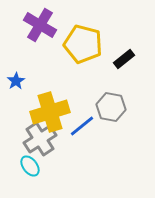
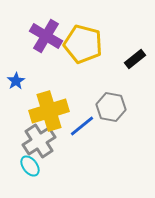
purple cross: moved 6 px right, 11 px down
black rectangle: moved 11 px right
yellow cross: moved 1 px left, 1 px up
gray cross: moved 1 px left, 2 px down
